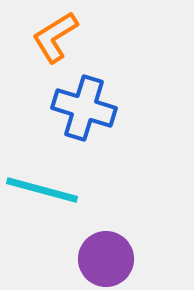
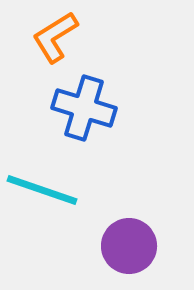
cyan line: rotated 4 degrees clockwise
purple circle: moved 23 px right, 13 px up
